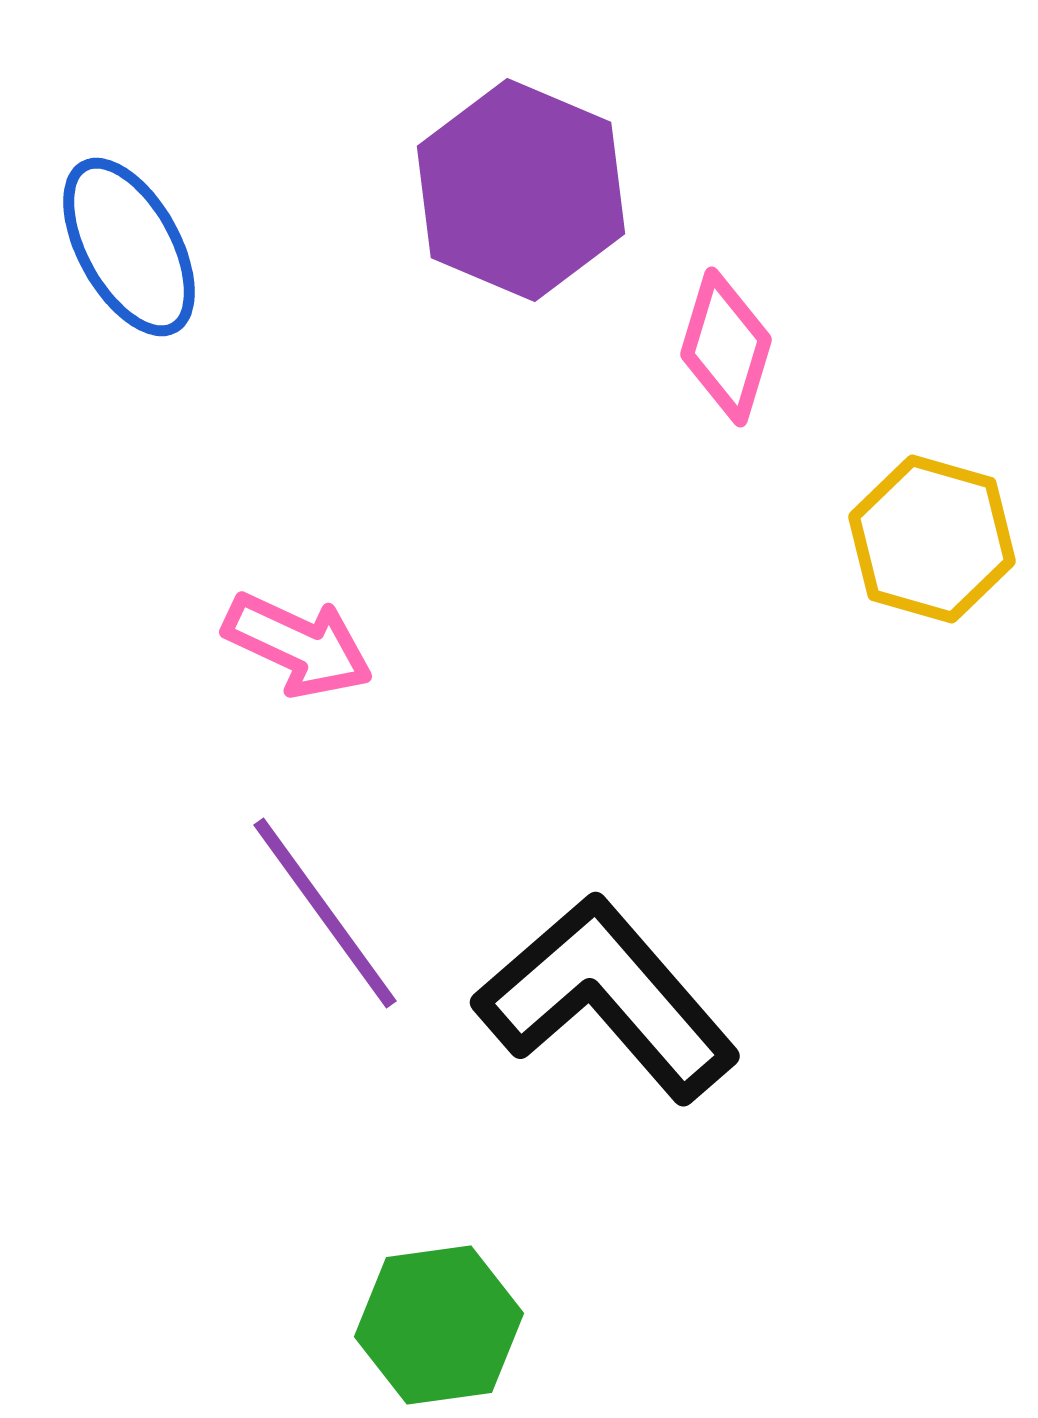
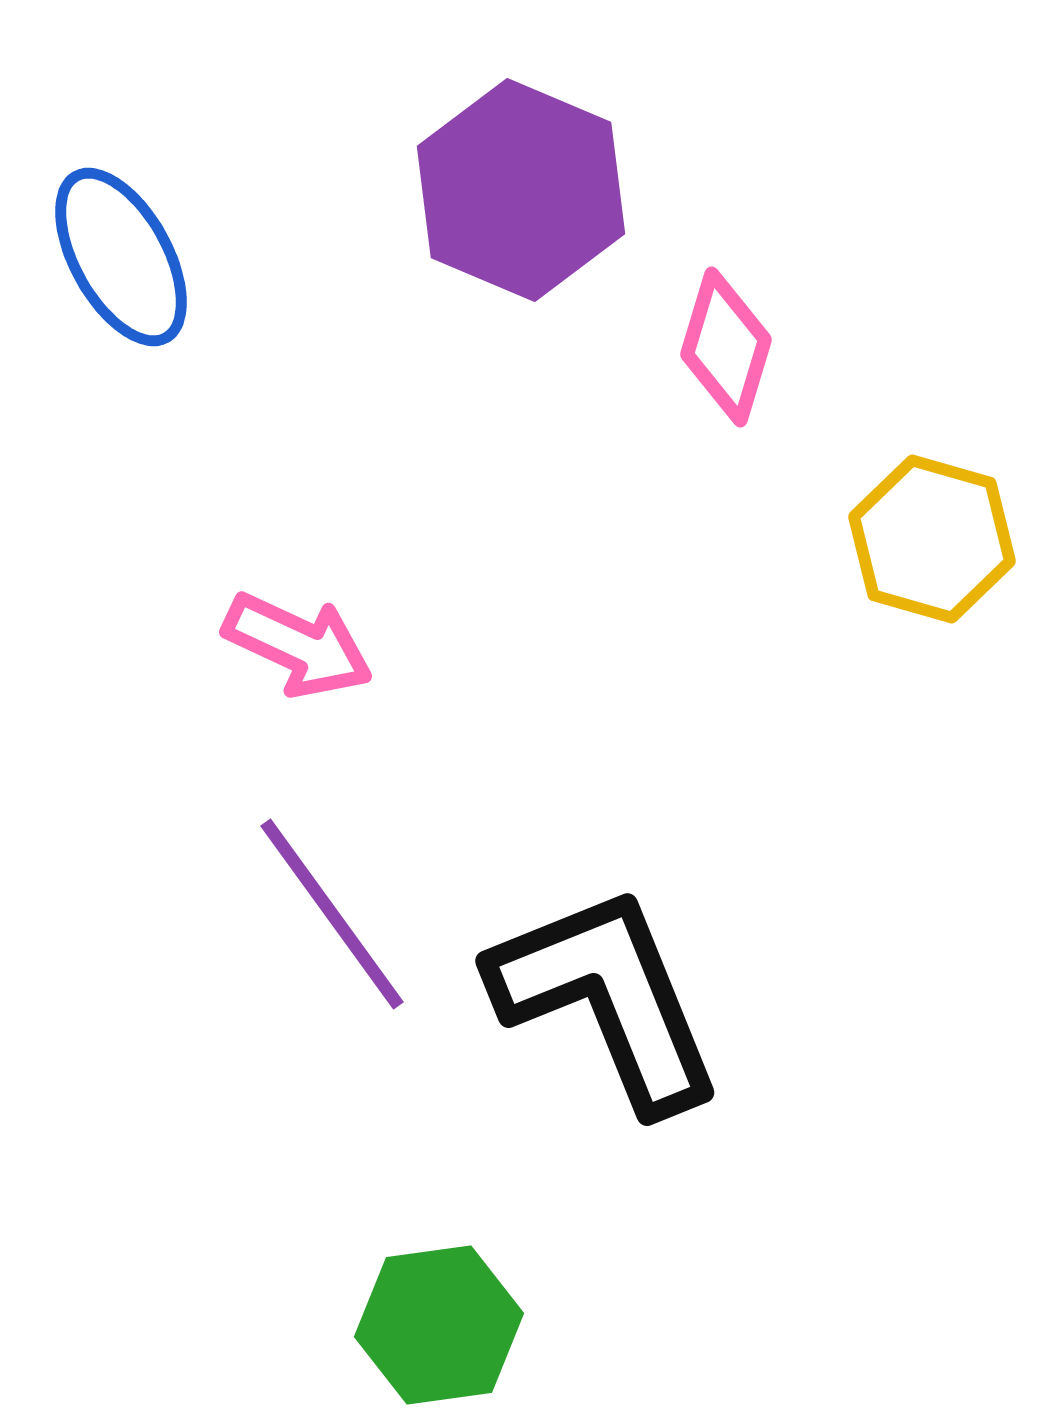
blue ellipse: moved 8 px left, 10 px down
purple line: moved 7 px right, 1 px down
black L-shape: rotated 19 degrees clockwise
